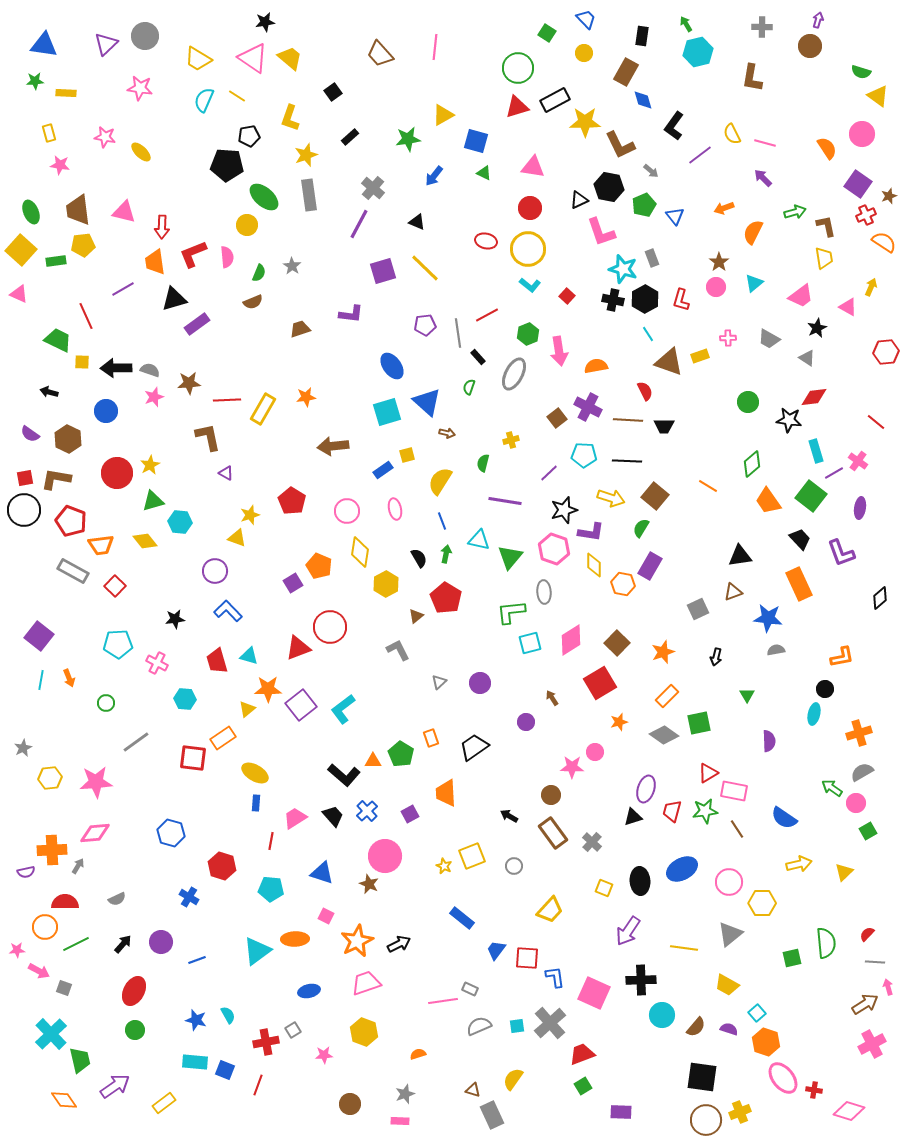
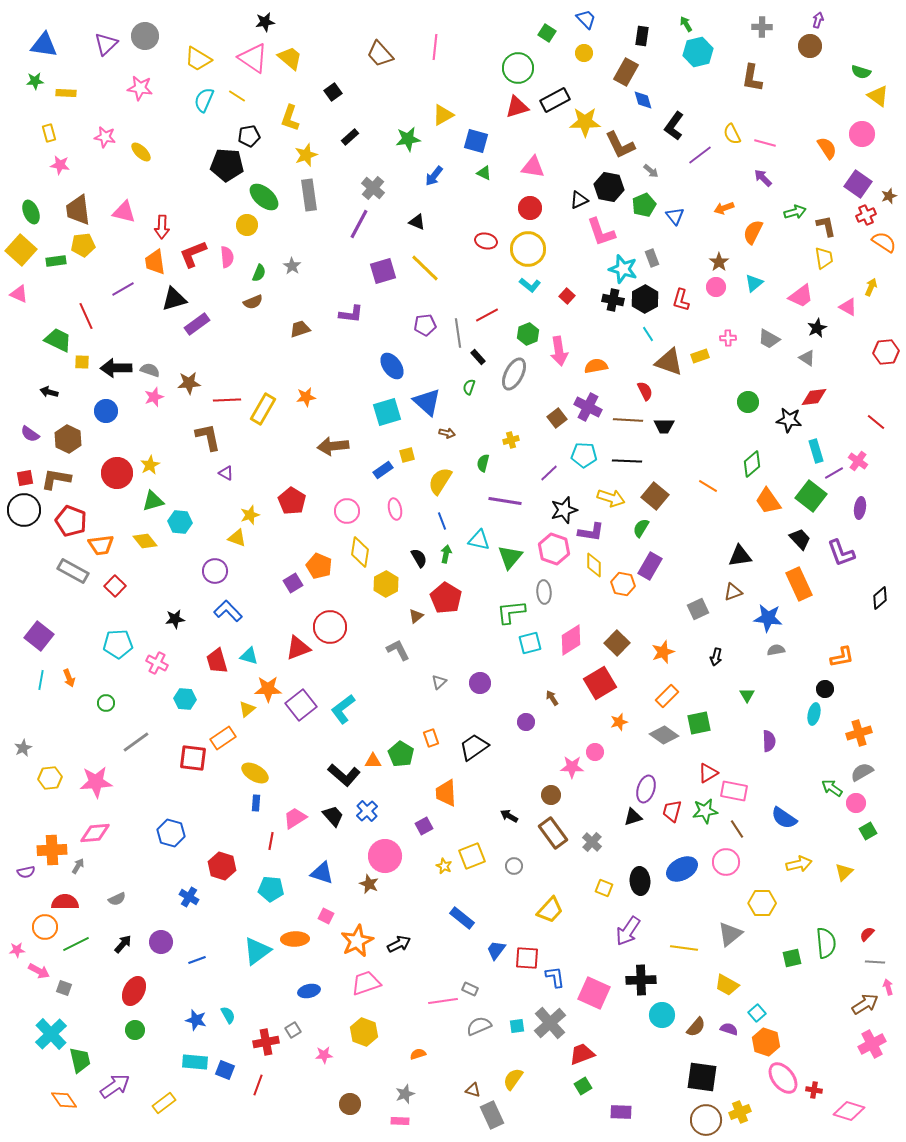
purple square at (410, 814): moved 14 px right, 12 px down
pink circle at (729, 882): moved 3 px left, 20 px up
